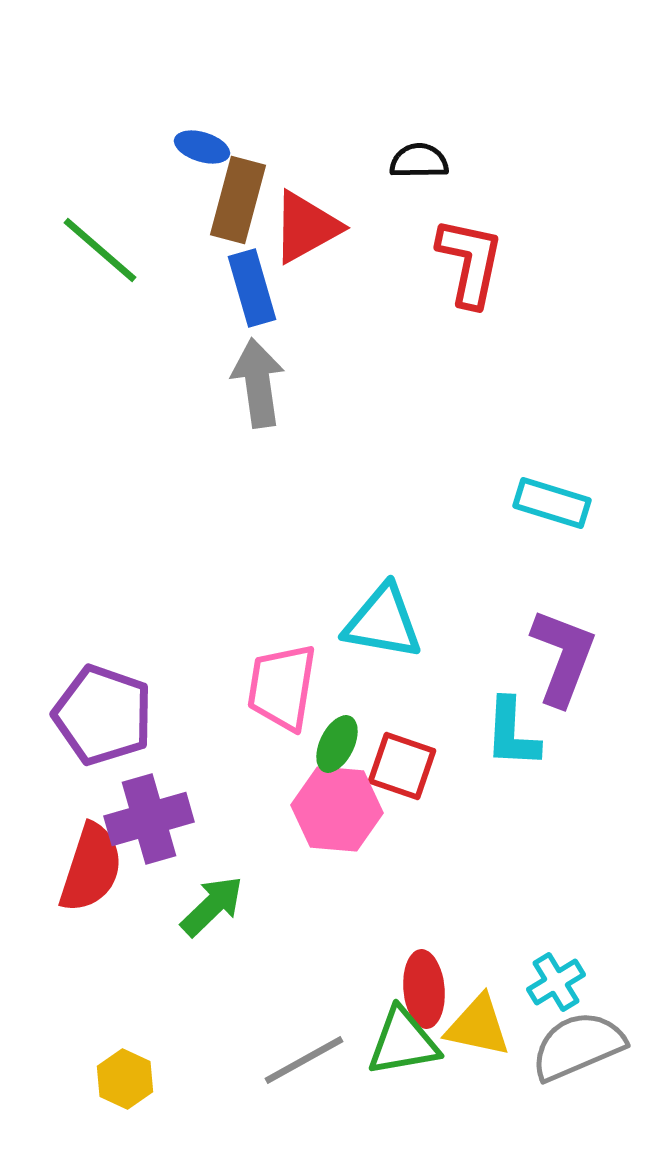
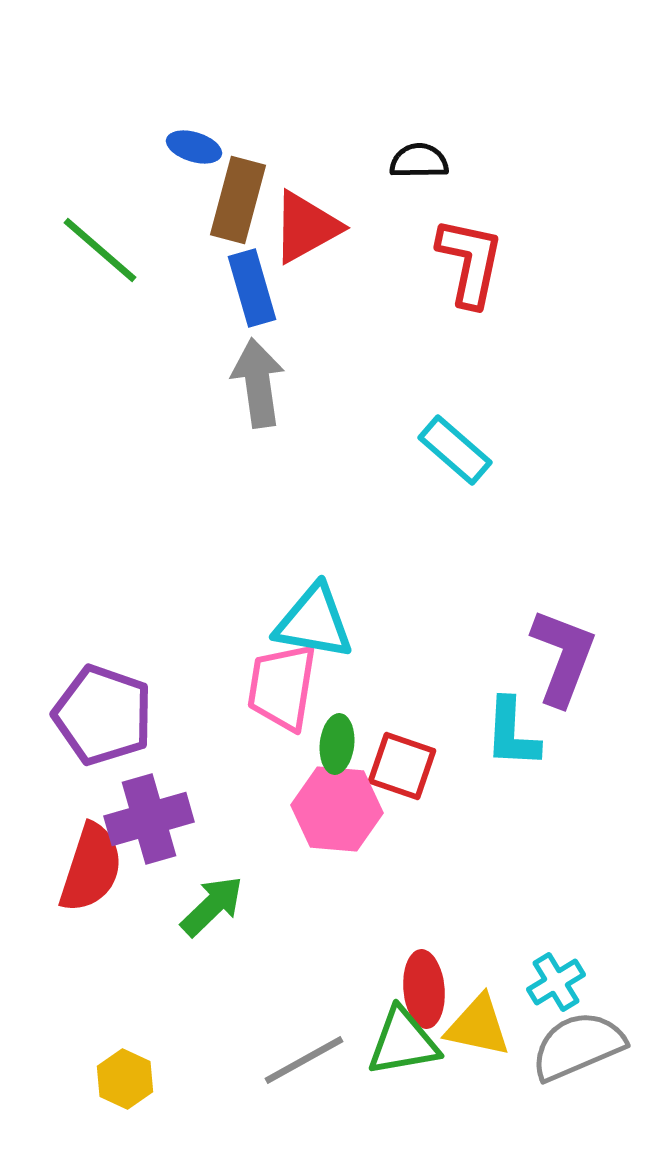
blue ellipse: moved 8 px left
cyan rectangle: moved 97 px left, 53 px up; rotated 24 degrees clockwise
cyan triangle: moved 69 px left
green ellipse: rotated 20 degrees counterclockwise
